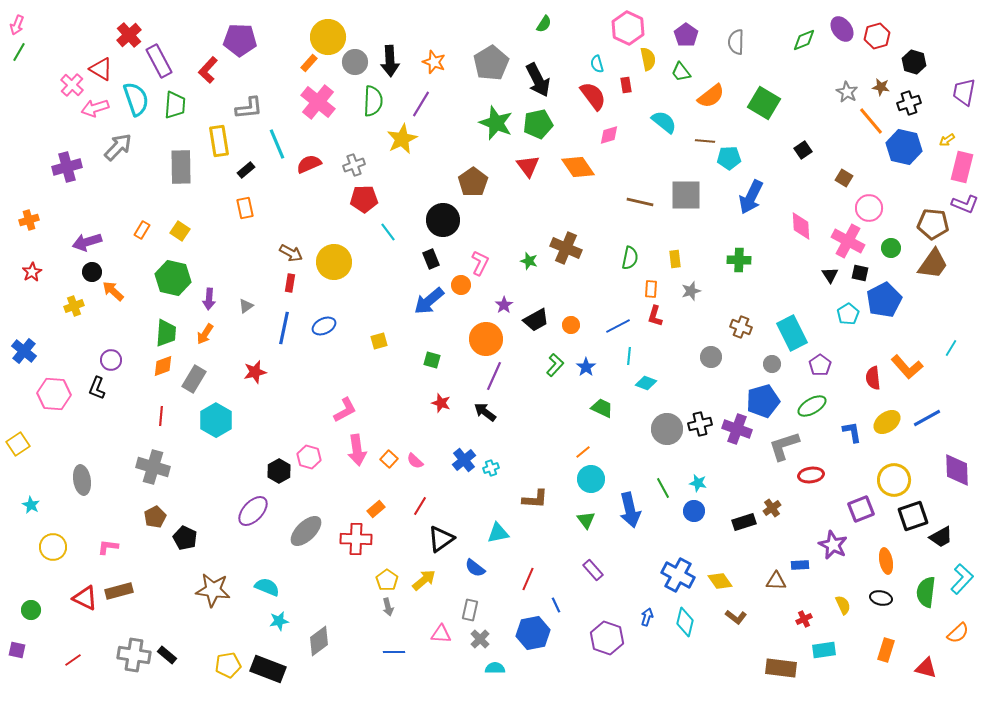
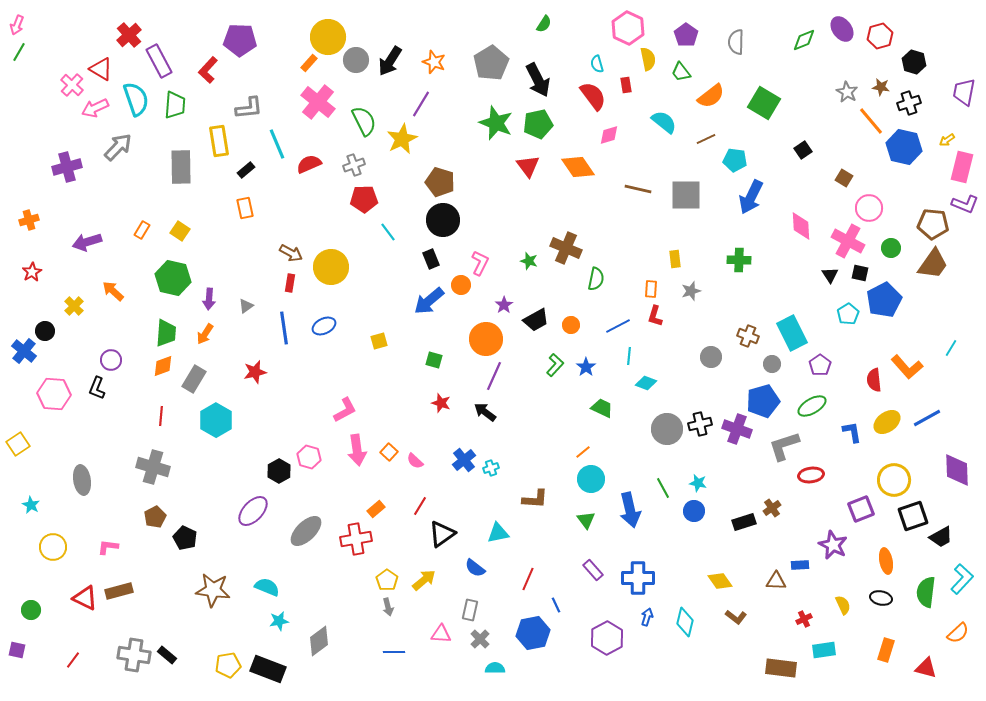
red hexagon at (877, 36): moved 3 px right
black arrow at (390, 61): rotated 36 degrees clockwise
gray circle at (355, 62): moved 1 px right, 2 px up
green semicircle at (373, 101): moved 9 px left, 20 px down; rotated 28 degrees counterclockwise
pink arrow at (95, 108): rotated 8 degrees counterclockwise
brown line at (705, 141): moved 1 px right, 2 px up; rotated 30 degrees counterclockwise
cyan pentagon at (729, 158): moved 6 px right, 2 px down; rotated 10 degrees clockwise
brown pentagon at (473, 182): moved 33 px left; rotated 20 degrees counterclockwise
brown line at (640, 202): moved 2 px left, 13 px up
green semicircle at (630, 258): moved 34 px left, 21 px down
yellow circle at (334, 262): moved 3 px left, 5 px down
black circle at (92, 272): moved 47 px left, 59 px down
yellow cross at (74, 306): rotated 24 degrees counterclockwise
brown cross at (741, 327): moved 7 px right, 9 px down
blue line at (284, 328): rotated 20 degrees counterclockwise
green square at (432, 360): moved 2 px right
red semicircle at (873, 378): moved 1 px right, 2 px down
orange square at (389, 459): moved 7 px up
red cross at (356, 539): rotated 12 degrees counterclockwise
black triangle at (441, 539): moved 1 px right, 5 px up
blue cross at (678, 575): moved 40 px left, 3 px down; rotated 28 degrees counterclockwise
purple hexagon at (607, 638): rotated 12 degrees clockwise
red line at (73, 660): rotated 18 degrees counterclockwise
